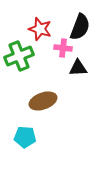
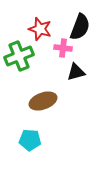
black triangle: moved 2 px left, 4 px down; rotated 12 degrees counterclockwise
cyan pentagon: moved 5 px right, 3 px down
